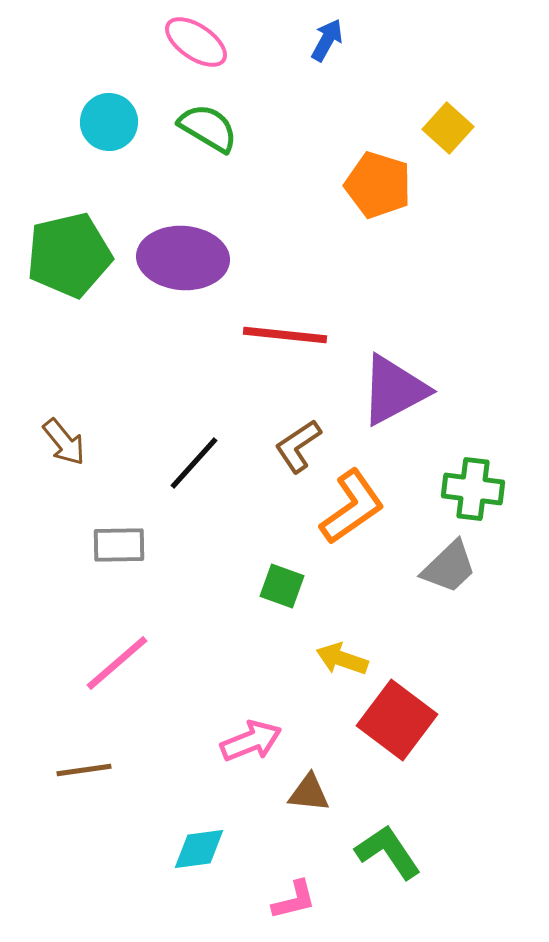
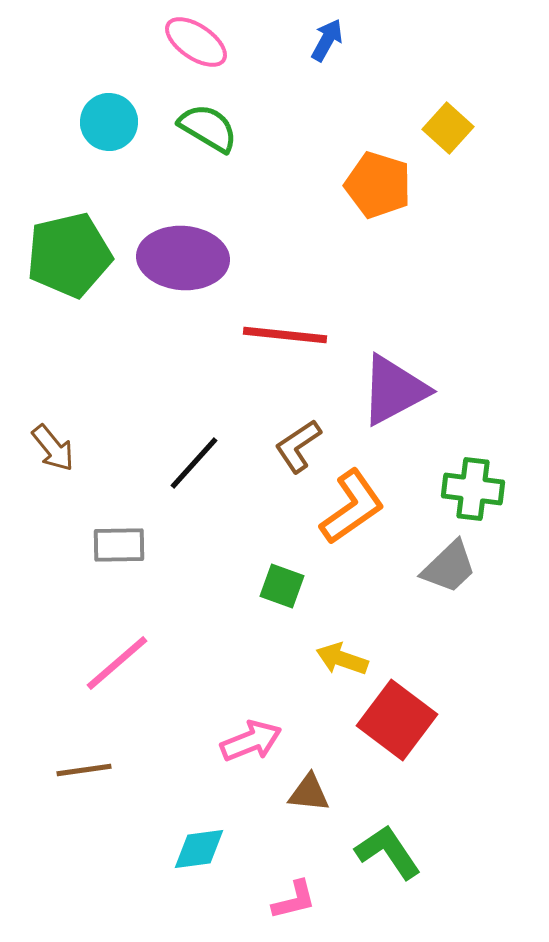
brown arrow: moved 11 px left, 6 px down
